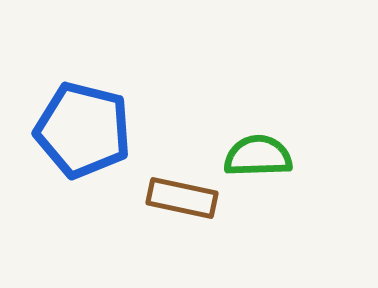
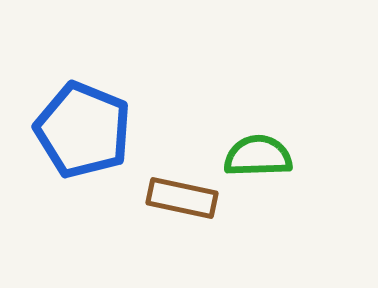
blue pentagon: rotated 8 degrees clockwise
